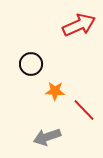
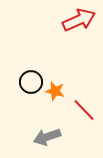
red arrow: moved 5 px up
black circle: moved 18 px down
orange star: rotated 12 degrees clockwise
